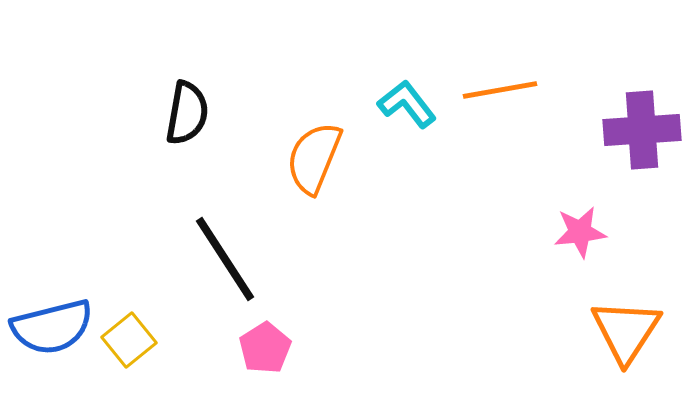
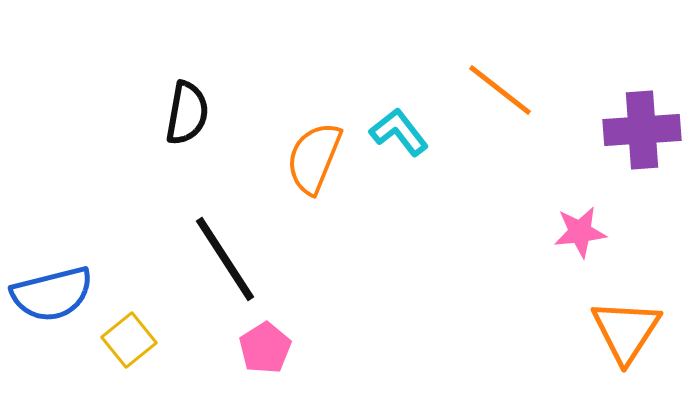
orange line: rotated 48 degrees clockwise
cyan L-shape: moved 8 px left, 28 px down
blue semicircle: moved 33 px up
